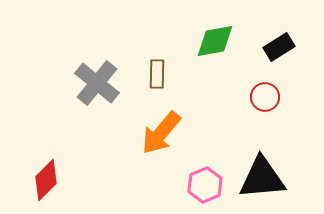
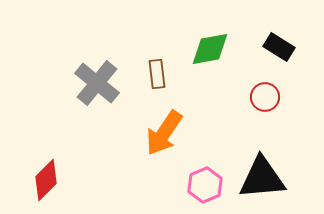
green diamond: moved 5 px left, 8 px down
black rectangle: rotated 64 degrees clockwise
brown rectangle: rotated 8 degrees counterclockwise
orange arrow: moved 3 px right; rotated 6 degrees counterclockwise
